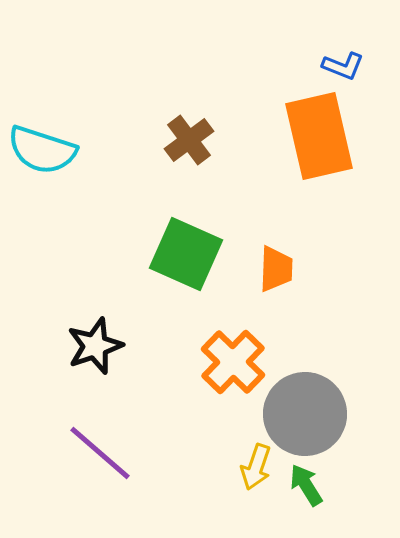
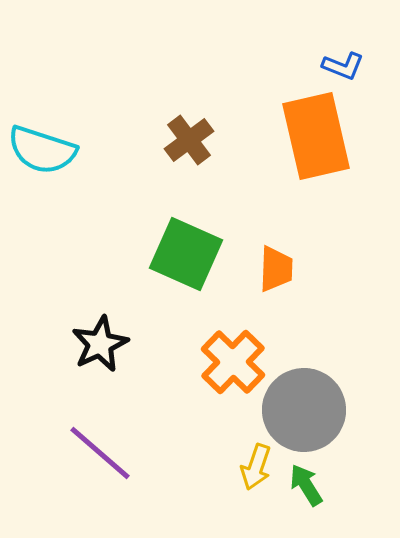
orange rectangle: moved 3 px left
black star: moved 5 px right, 2 px up; rotated 6 degrees counterclockwise
gray circle: moved 1 px left, 4 px up
